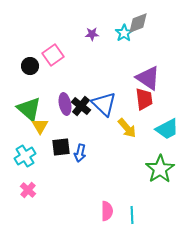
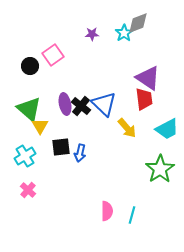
cyan line: rotated 18 degrees clockwise
